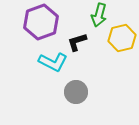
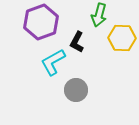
yellow hexagon: rotated 16 degrees clockwise
black L-shape: rotated 45 degrees counterclockwise
cyan L-shape: rotated 124 degrees clockwise
gray circle: moved 2 px up
